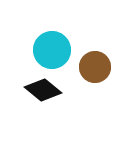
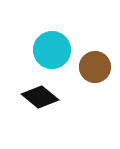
black diamond: moved 3 px left, 7 px down
